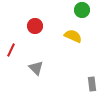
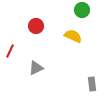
red circle: moved 1 px right
red line: moved 1 px left, 1 px down
gray triangle: rotated 49 degrees clockwise
